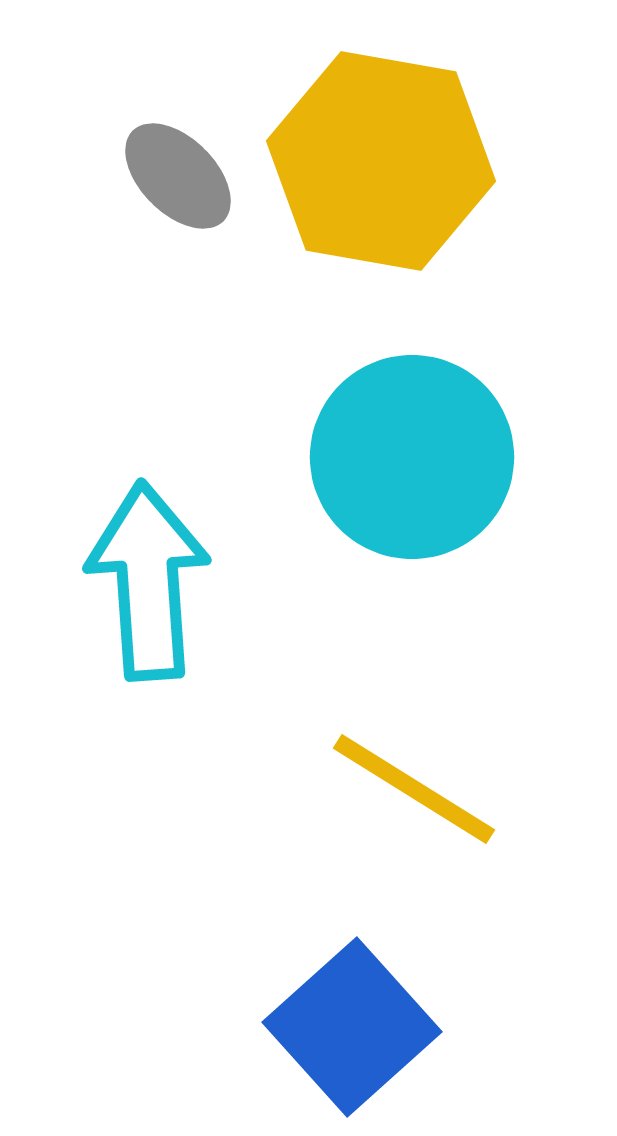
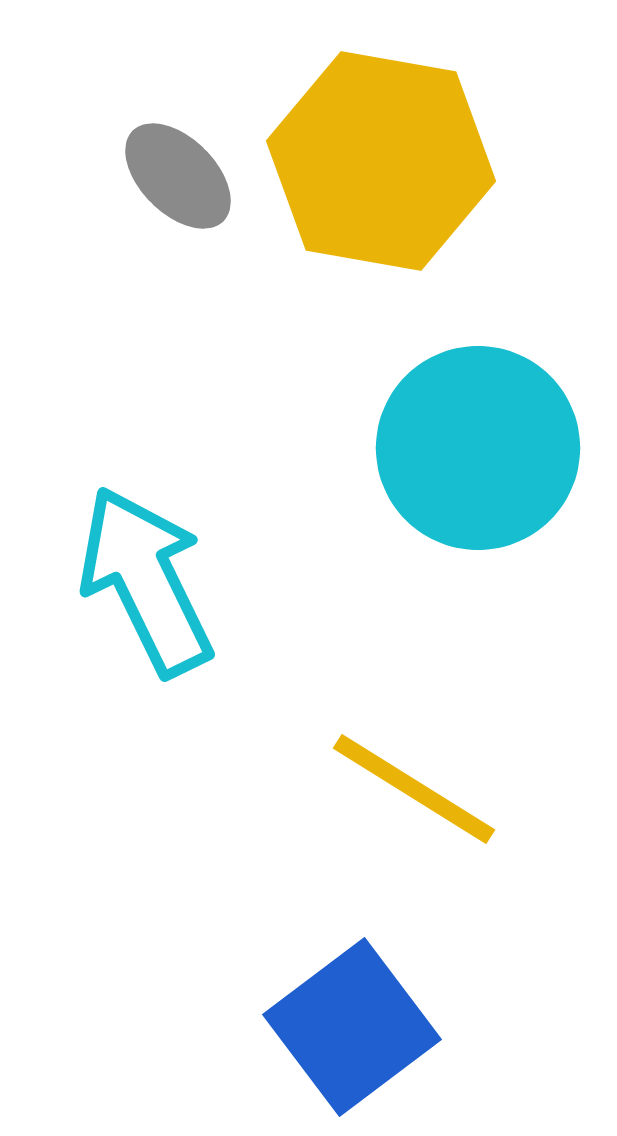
cyan circle: moved 66 px right, 9 px up
cyan arrow: moved 2 px left; rotated 22 degrees counterclockwise
blue square: rotated 5 degrees clockwise
